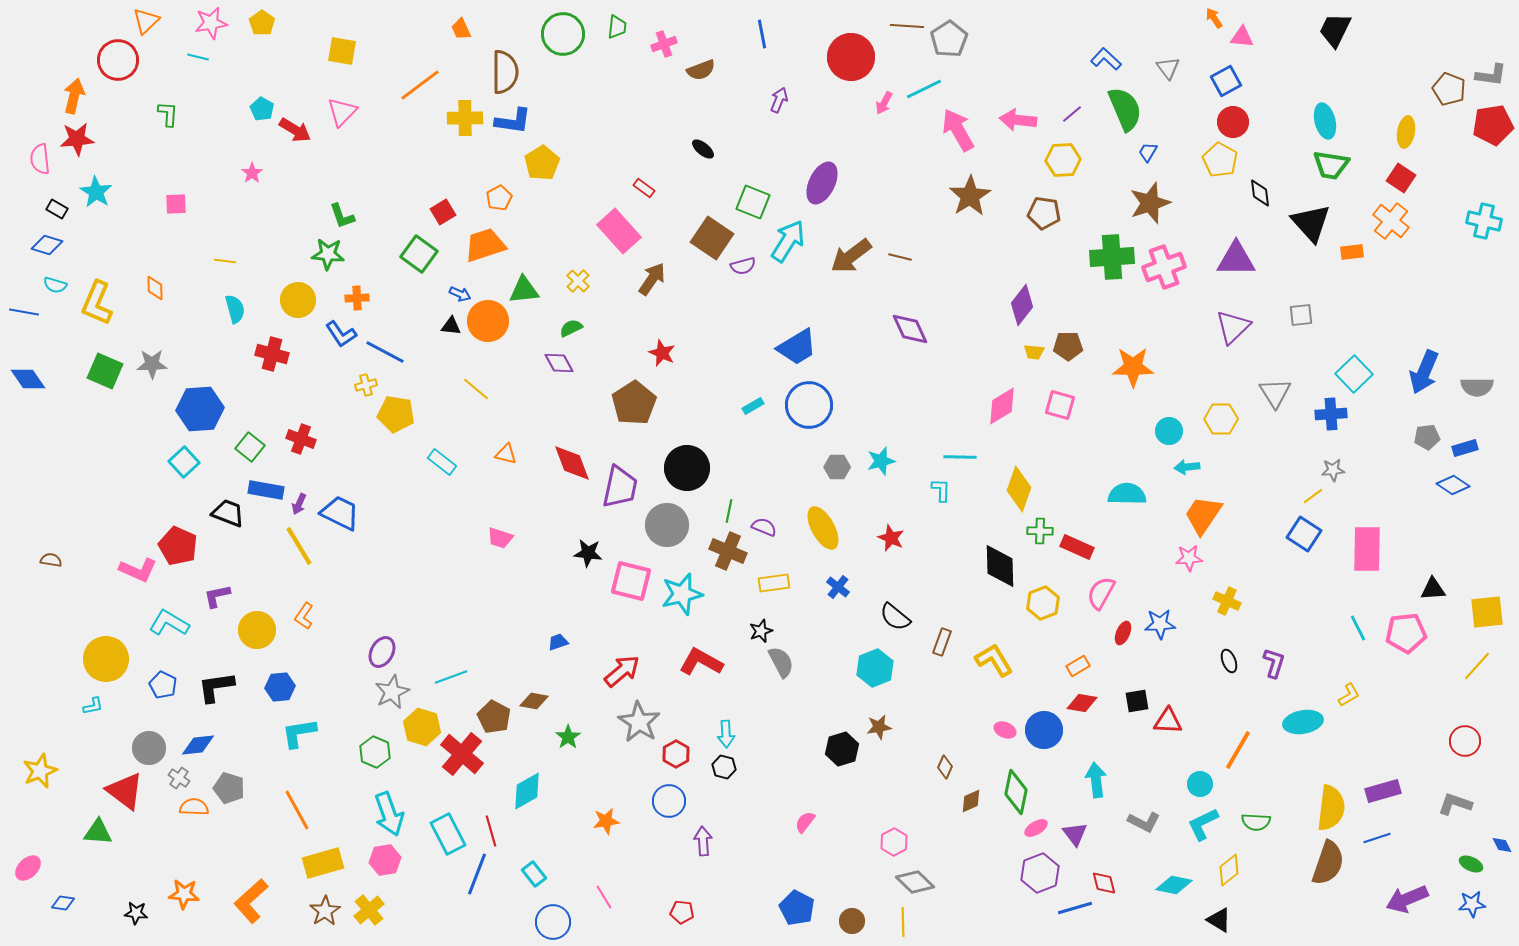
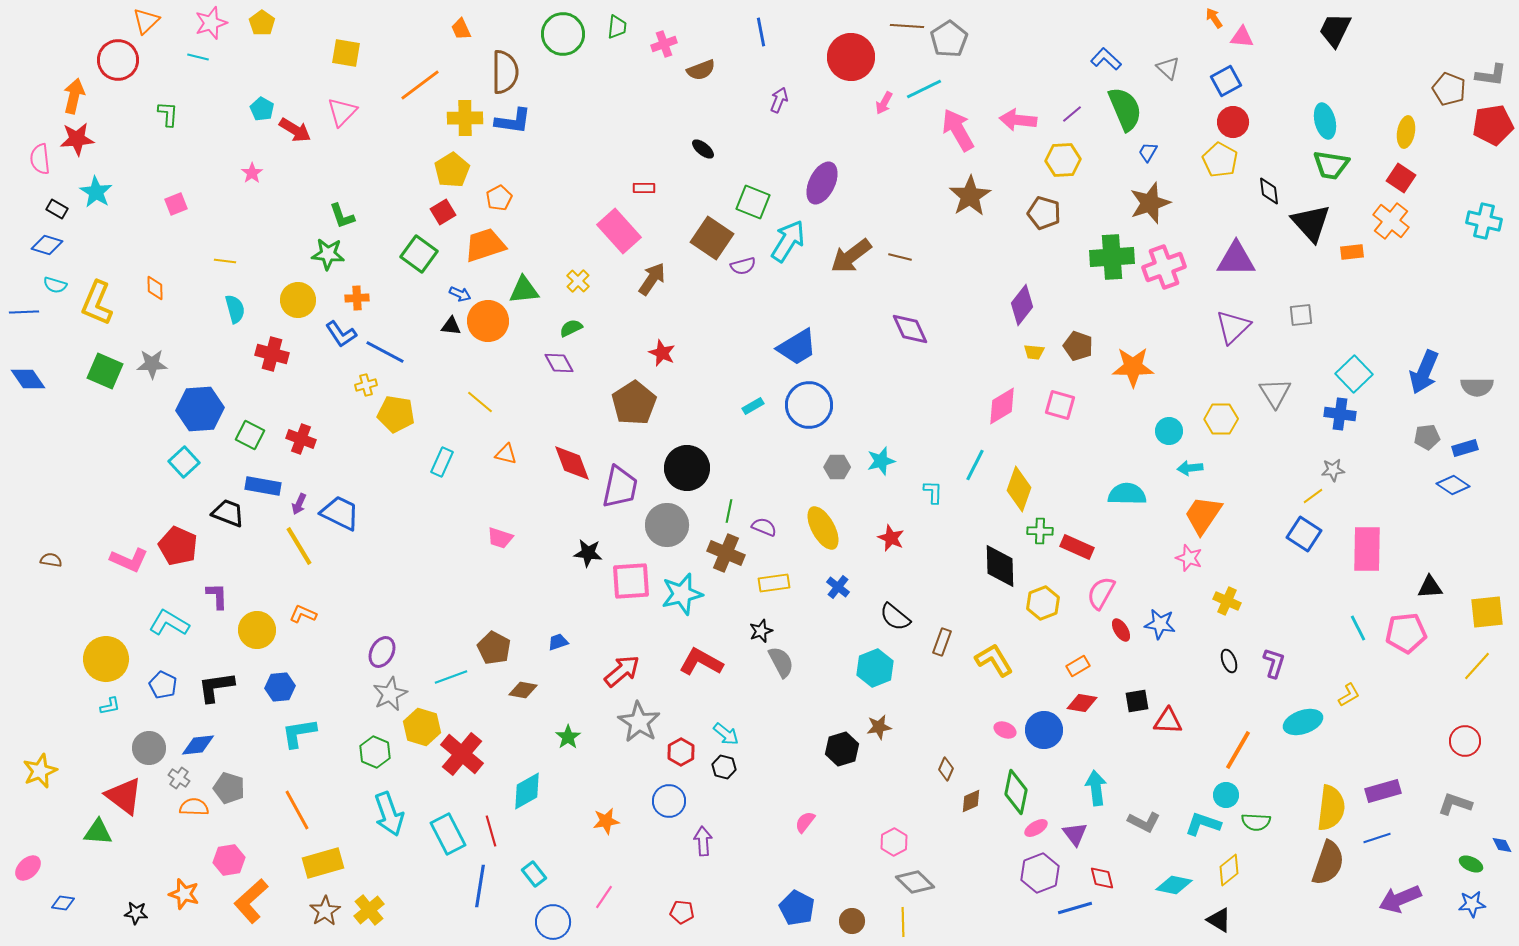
pink star at (211, 23): rotated 8 degrees counterclockwise
blue line at (762, 34): moved 1 px left, 2 px up
yellow square at (342, 51): moved 4 px right, 2 px down
gray triangle at (1168, 68): rotated 10 degrees counterclockwise
yellow pentagon at (542, 163): moved 90 px left, 7 px down
red rectangle at (644, 188): rotated 35 degrees counterclockwise
black diamond at (1260, 193): moved 9 px right, 2 px up
pink square at (176, 204): rotated 20 degrees counterclockwise
brown pentagon at (1044, 213): rotated 8 degrees clockwise
blue line at (24, 312): rotated 12 degrees counterclockwise
brown pentagon at (1068, 346): moved 10 px right; rotated 20 degrees clockwise
yellow line at (476, 389): moved 4 px right, 13 px down
blue cross at (1331, 414): moved 9 px right; rotated 12 degrees clockwise
green square at (250, 447): moved 12 px up; rotated 12 degrees counterclockwise
cyan line at (960, 457): moved 15 px right, 8 px down; rotated 64 degrees counterclockwise
cyan rectangle at (442, 462): rotated 76 degrees clockwise
cyan arrow at (1187, 467): moved 3 px right, 1 px down
blue rectangle at (266, 490): moved 3 px left, 4 px up
cyan L-shape at (941, 490): moved 8 px left, 2 px down
brown cross at (728, 551): moved 2 px left, 2 px down
pink star at (1189, 558): rotated 24 degrees clockwise
pink L-shape at (138, 570): moved 9 px left, 10 px up
pink square at (631, 581): rotated 18 degrees counterclockwise
black triangle at (1433, 589): moved 3 px left, 2 px up
purple L-shape at (217, 596): rotated 100 degrees clockwise
orange L-shape at (304, 616): moved 1 px left, 2 px up; rotated 80 degrees clockwise
blue star at (1160, 624): rotated 12 degrees clockwise
red ellipse at (1123, 633): moved 2 px left, 3 px up; rotated 55 degrees counterclockwise
gray star at (392, 692): moved 2 px left, 2 px down
brown diamond at (534, 701): moved 11 px left, 11 px up
cyan L-shape at (93, 706): moved 17 px right
brown pentagon at (494, 717): moved 69 px up
cyan ellipse at (1303, 722): rotated 9 degrees counterclockwise
cyan arrow at (726, 734): rotated 48 degrees counterclockwise
red hexagon at (676, 754): moved 5 px right, 2 px up
brown diamond at (945, 767): moved 1 px right, 2 px down
cyan arrow at (1096, 780): moved 8 px down
cyan circle at (1200, 784): moved 26 px right, 11 px down
red triangle at (125, 791): moved 1 px left, 5 px down
cyan L-shape at (1203, 824): rotated 45 degrees clockwise
pink hexagon at (385, 860): moved 156 px left
blue line at (477, 874): moved 3 px right, 12 px down; rotated 12 degrees counterclockwise
red diamond at (1104, 883): moved 2 px left, 5 px up
orange star at (184, 894): rotated 12 degrees clockwise
pink line at (604, 897): rotated 65 degrees clockwise
purple arrow at (1407, 899): moved 7 px left
